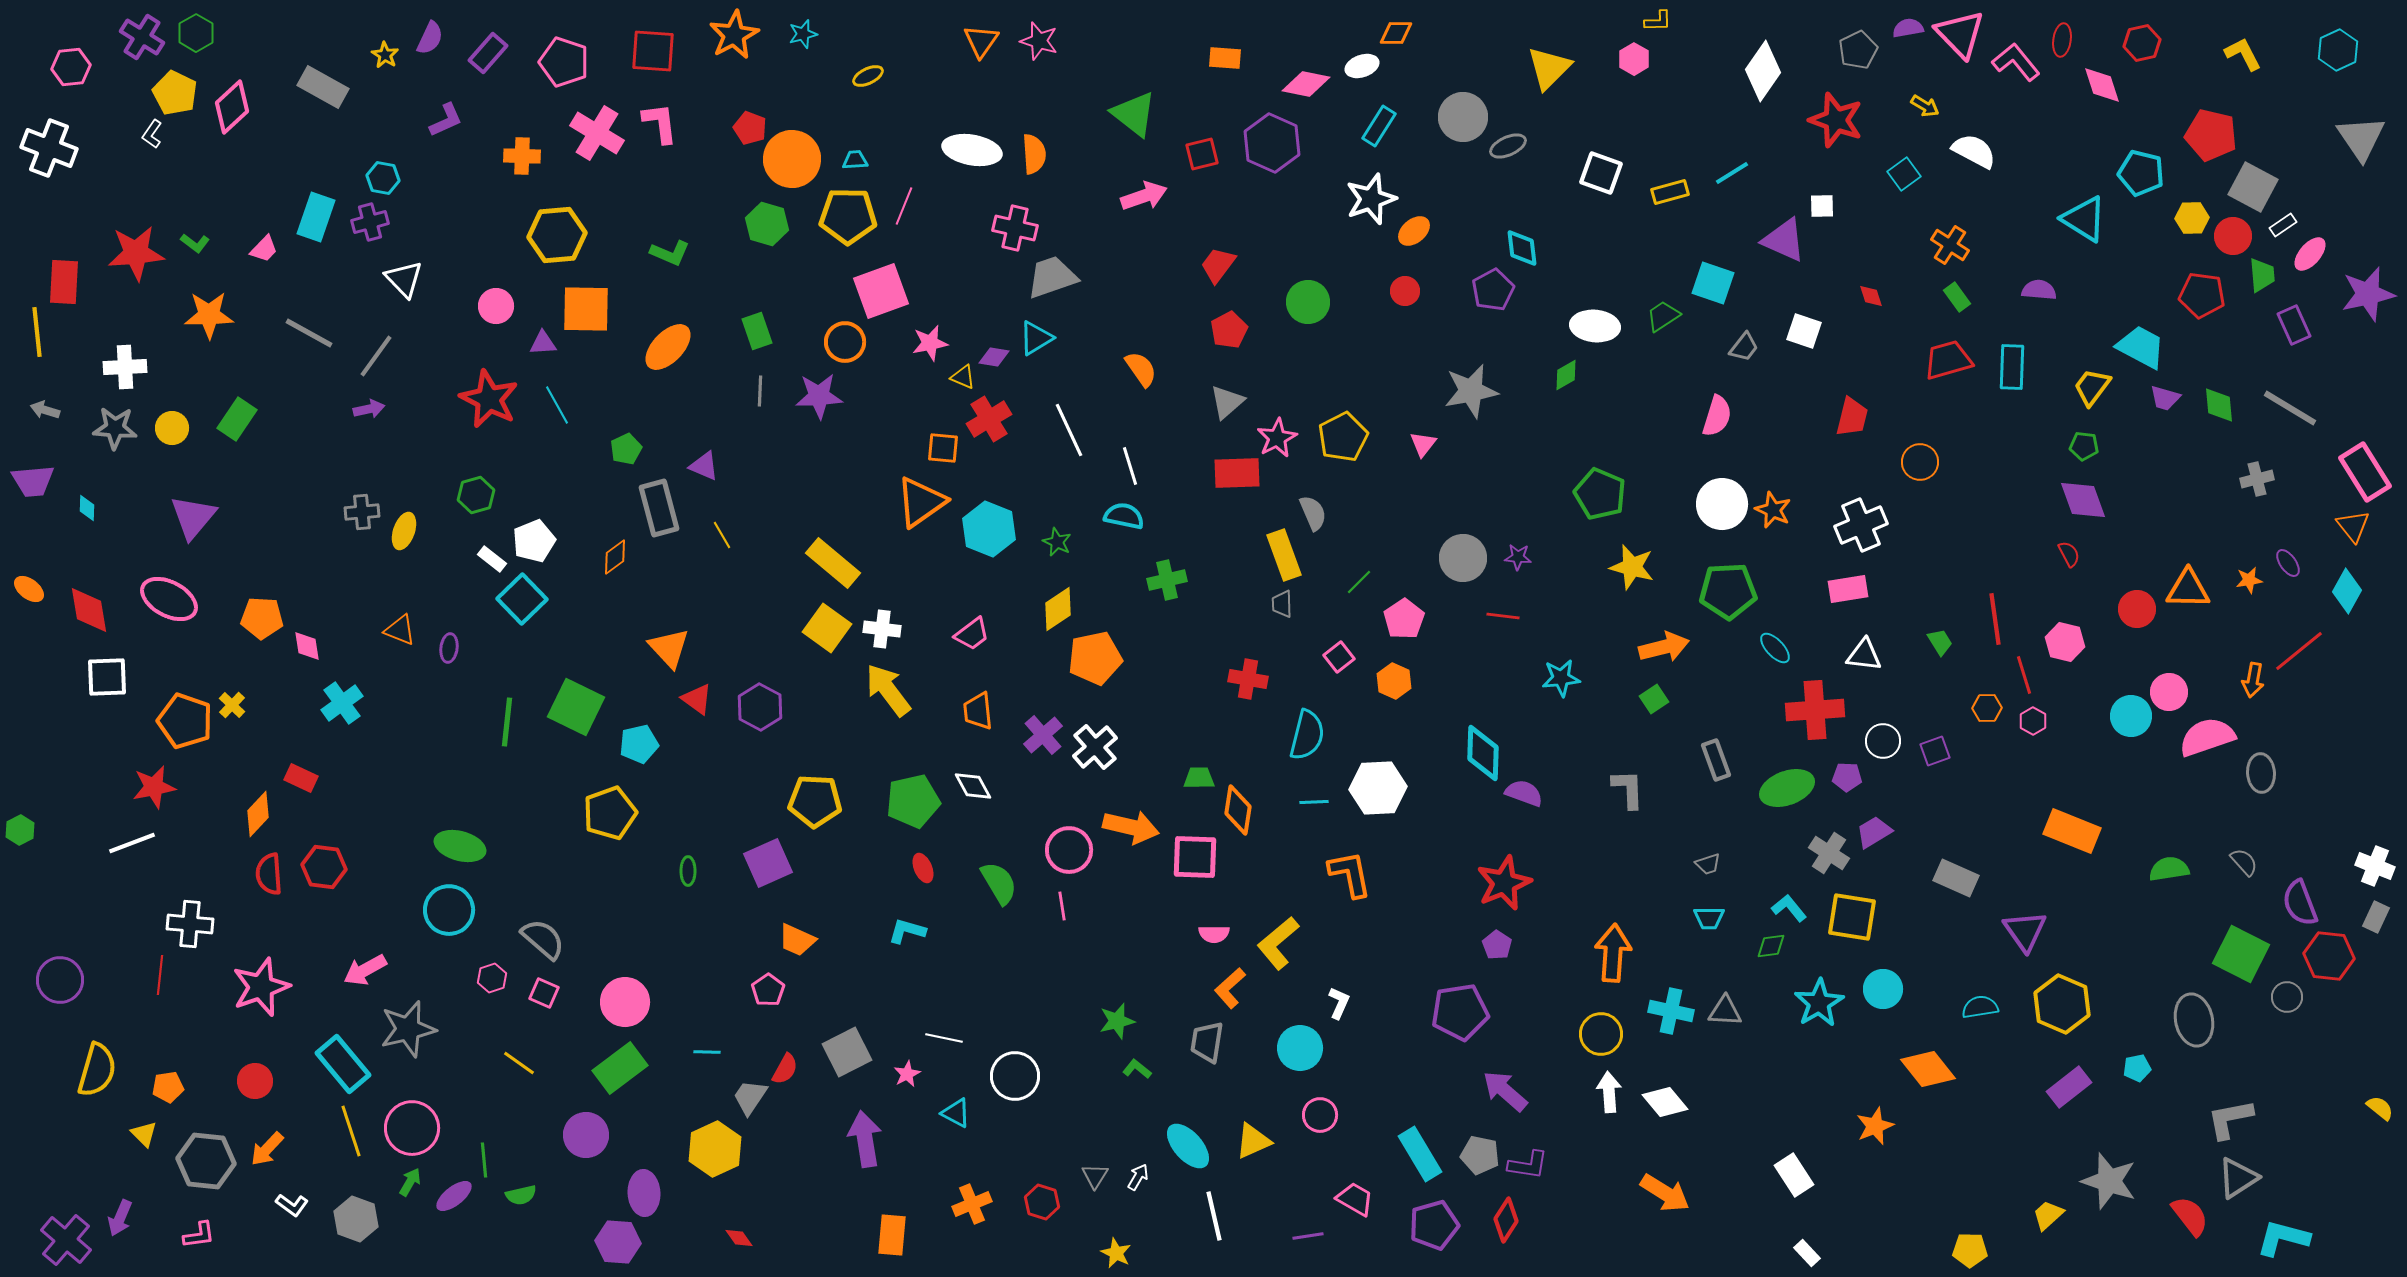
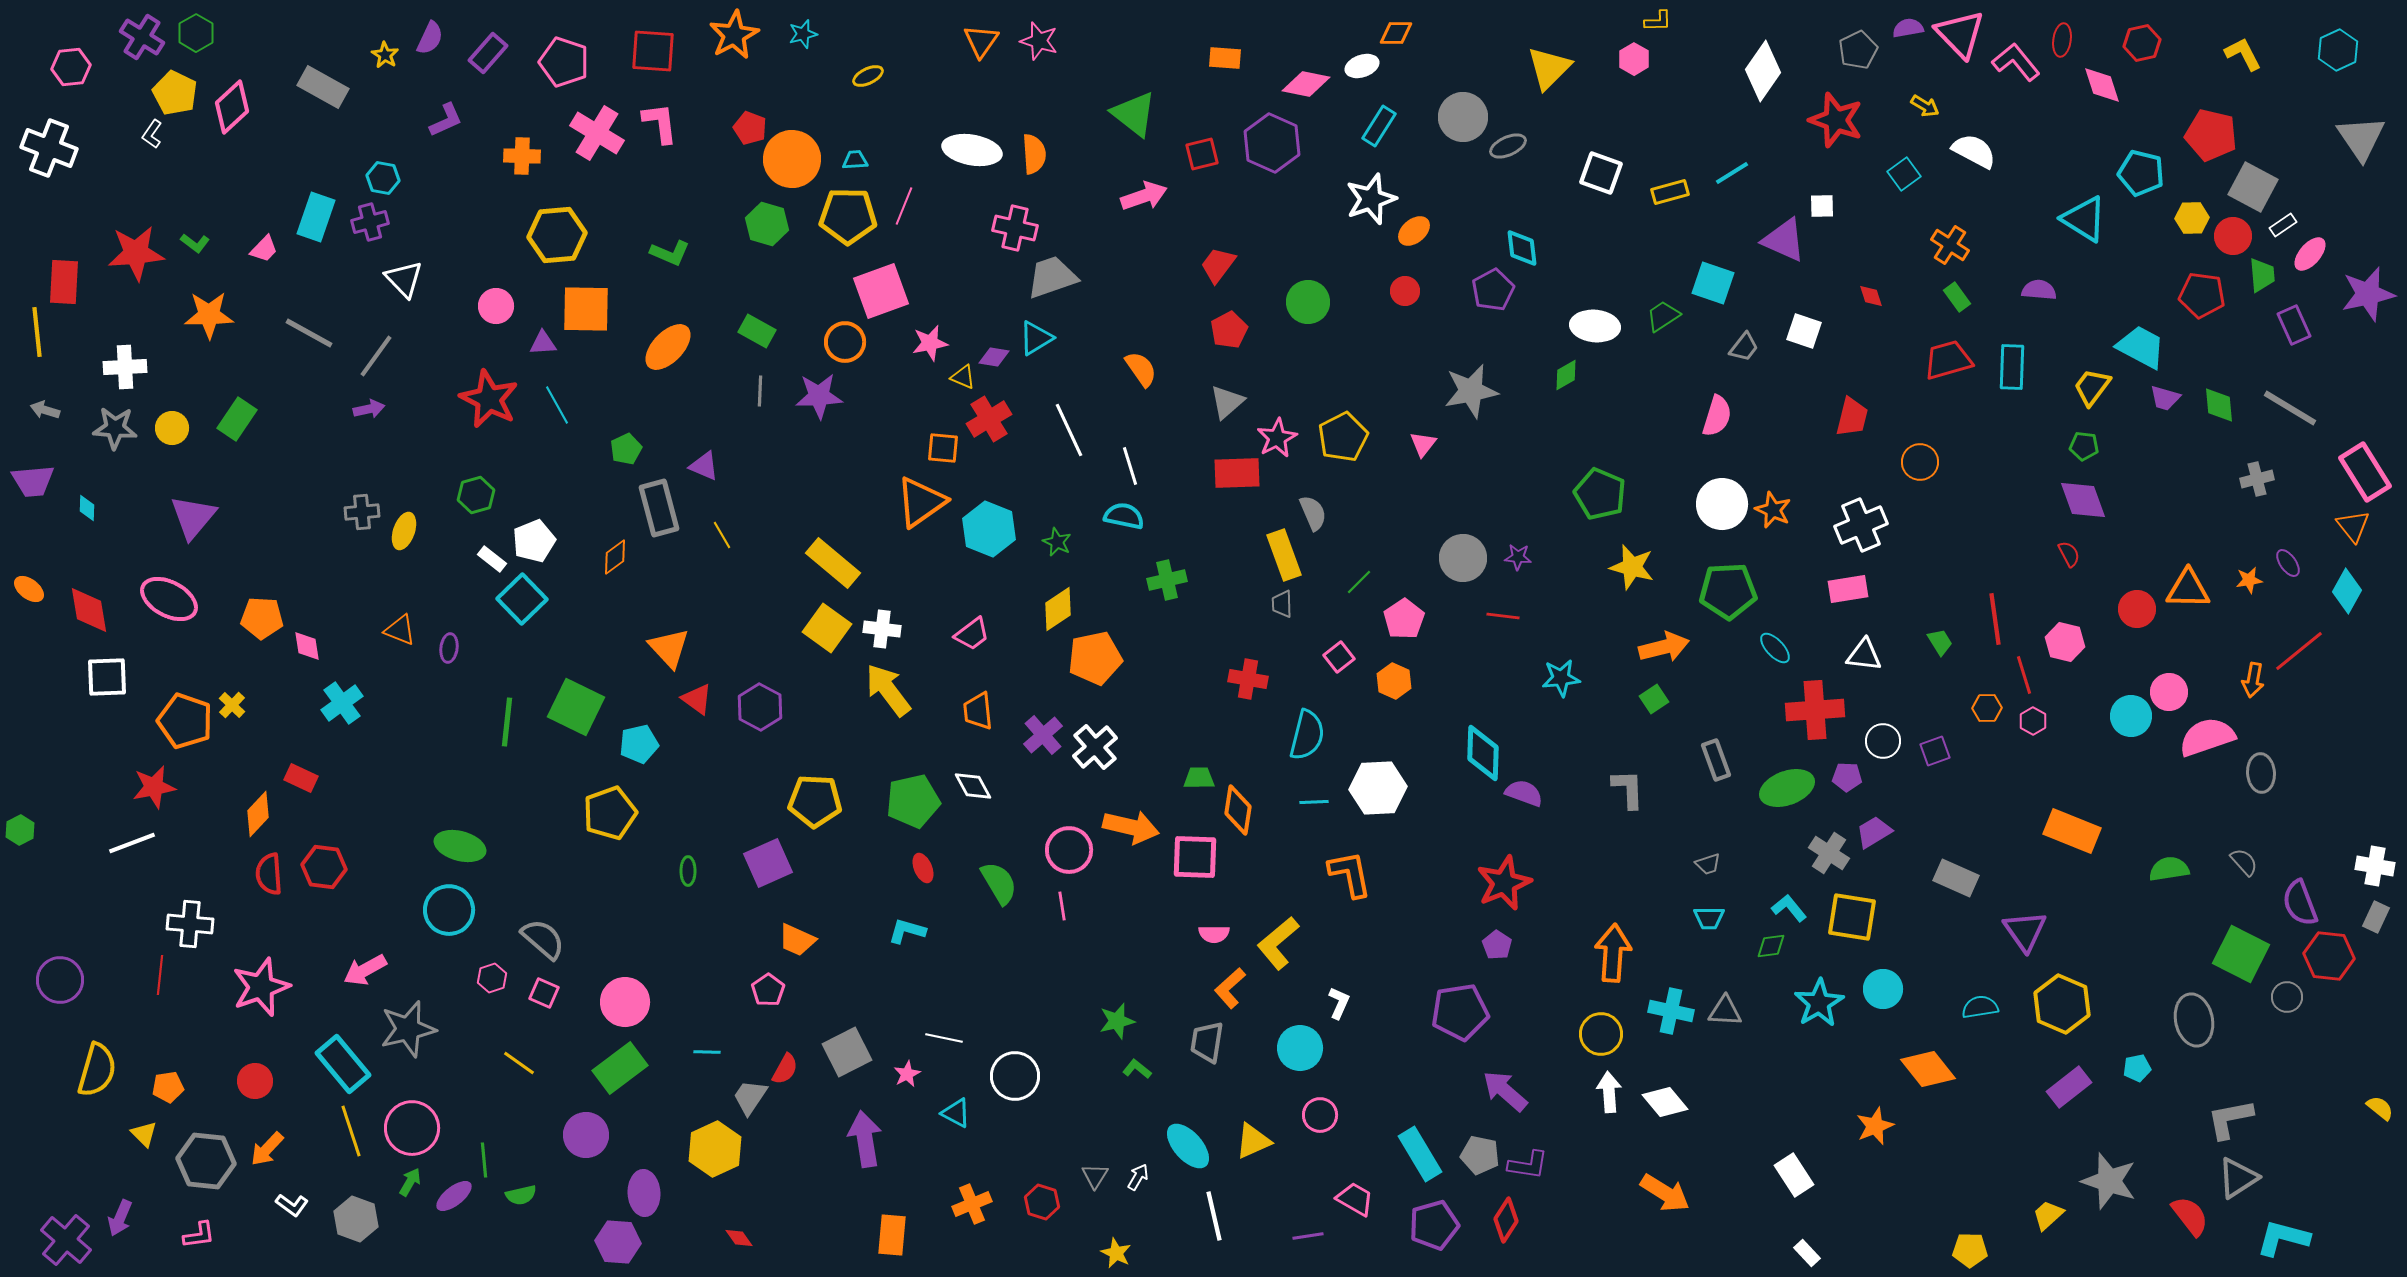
green rectangle at (757, 331): rotated 42 degrees counterclockwise
white cross at (2375, 866): rotated 12 degrees counterclockwise
